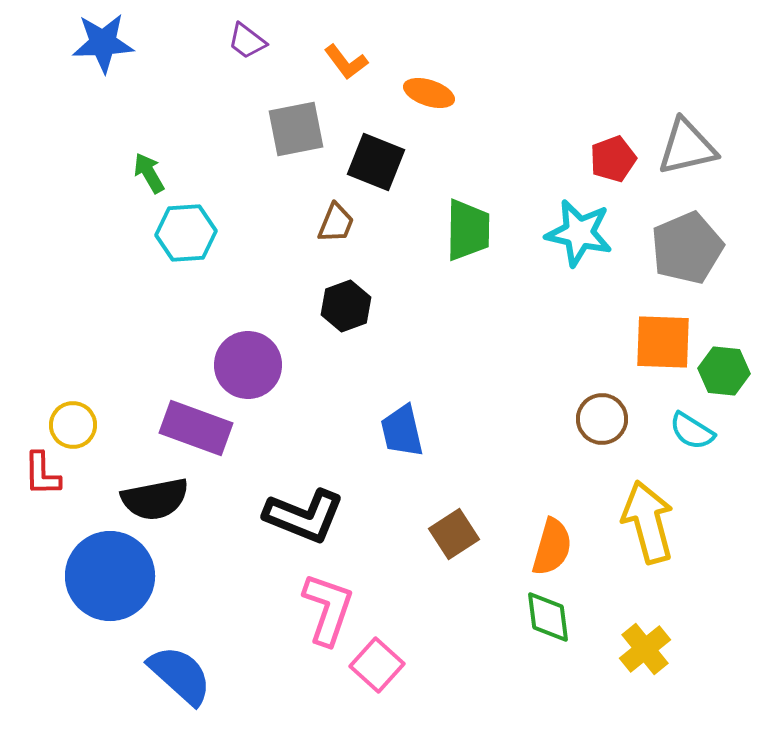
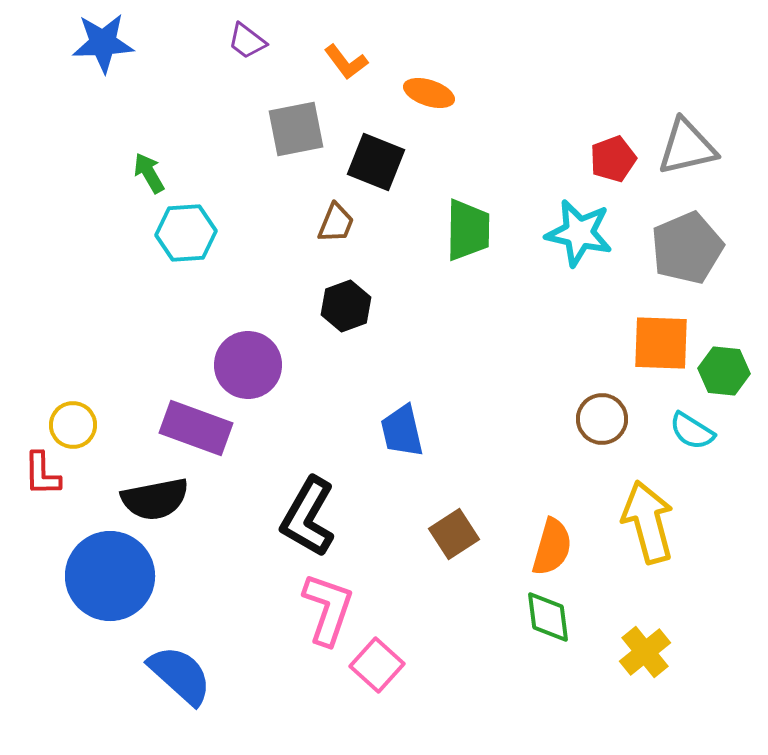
orange square: moved 2 px left, 1 px down
black L-shape: moved 4 px right, 1 px down; rotated 98 degrees clockwise
yellow cross: moved 3 px down
